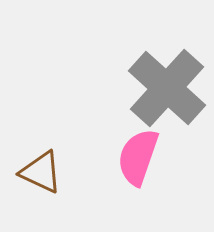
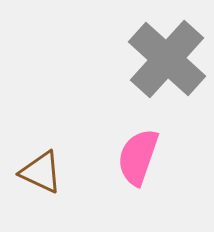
gray cross: moved 29 px up
